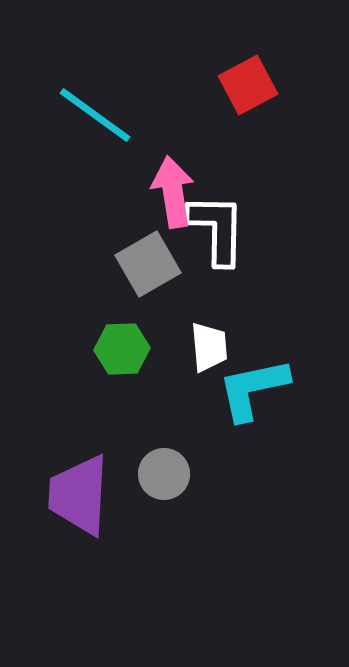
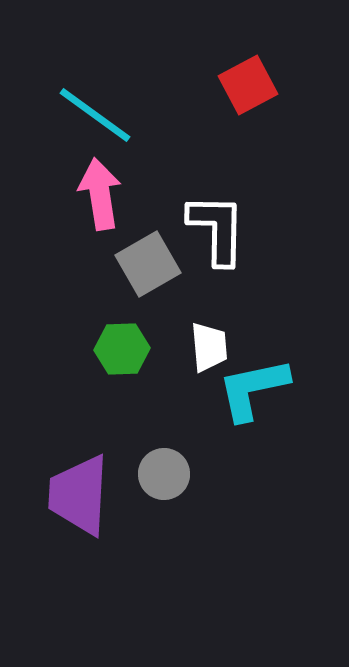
pink arrow: moved 73 px left, 2 px down
